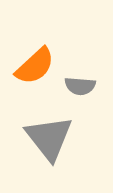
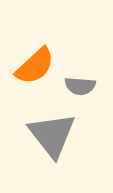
gray triangle: moved 3 px right, 3 px up
